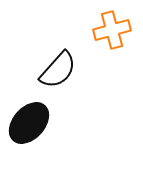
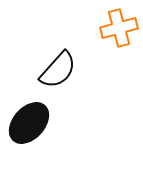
orange cross: moved 7 px right, 2 px up
